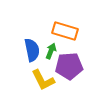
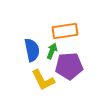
orange rectangle: rotated 25 degrees counterclockwise
green arrow: moved 1 px right
